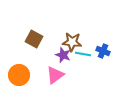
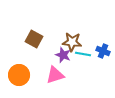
pink triangle: rotated 18 degrees clockwise
